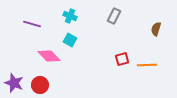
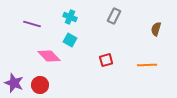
cyan cross: moved 1 px down
red square: moved 16 px left, 1 px down
